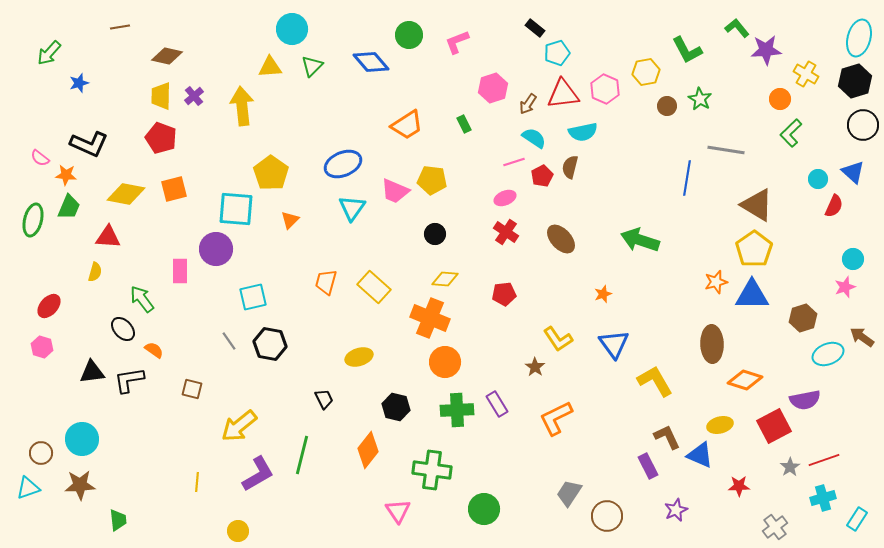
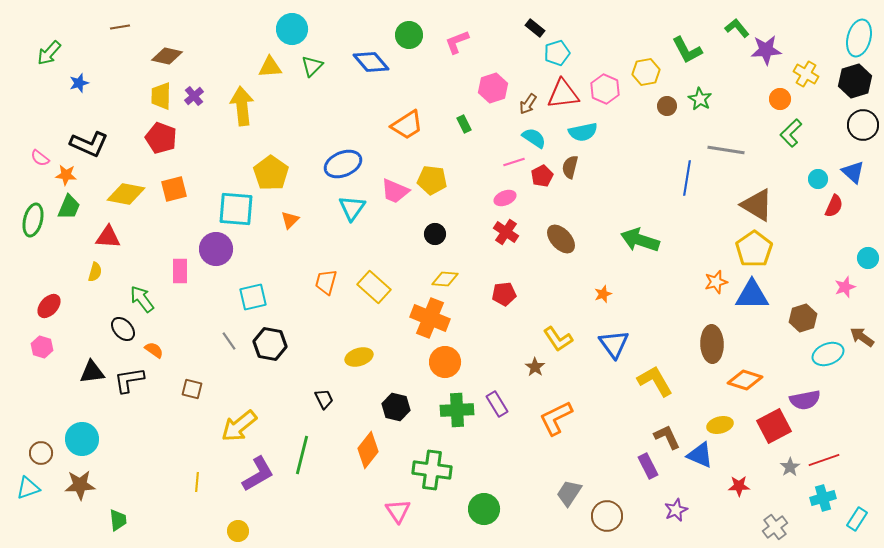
cyan circle at (853, 259): moved 15 px right, 1 px up
